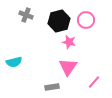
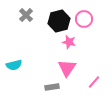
gray cross: rotated 24 degrees clockwise
pink circle: moved 2 px left, 1 px up
cyan semicircle: moved 3 px down
pink triangle: moved 1 px left, 1 px down
